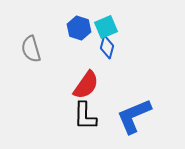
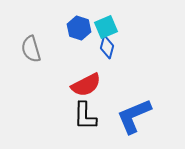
red semicircle: rotated 28 degrees clockwise
